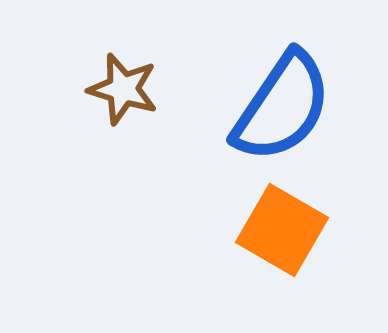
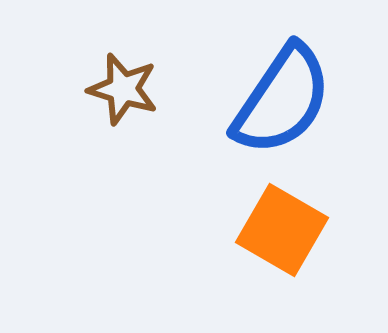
blue semicircle: moved 7 px up
